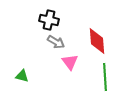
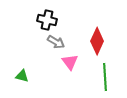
black cross: moved 2 px left
red diamond: rotated 28 degrees clockwise
